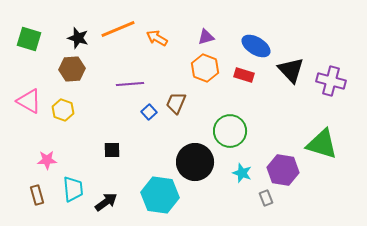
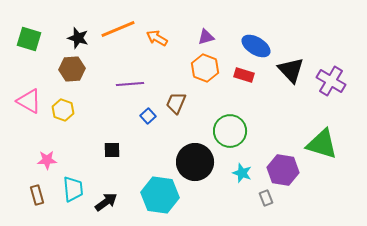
purple cross: rotated 16 degrees clockwise
blue square: moved 1 px left, 4 px down
